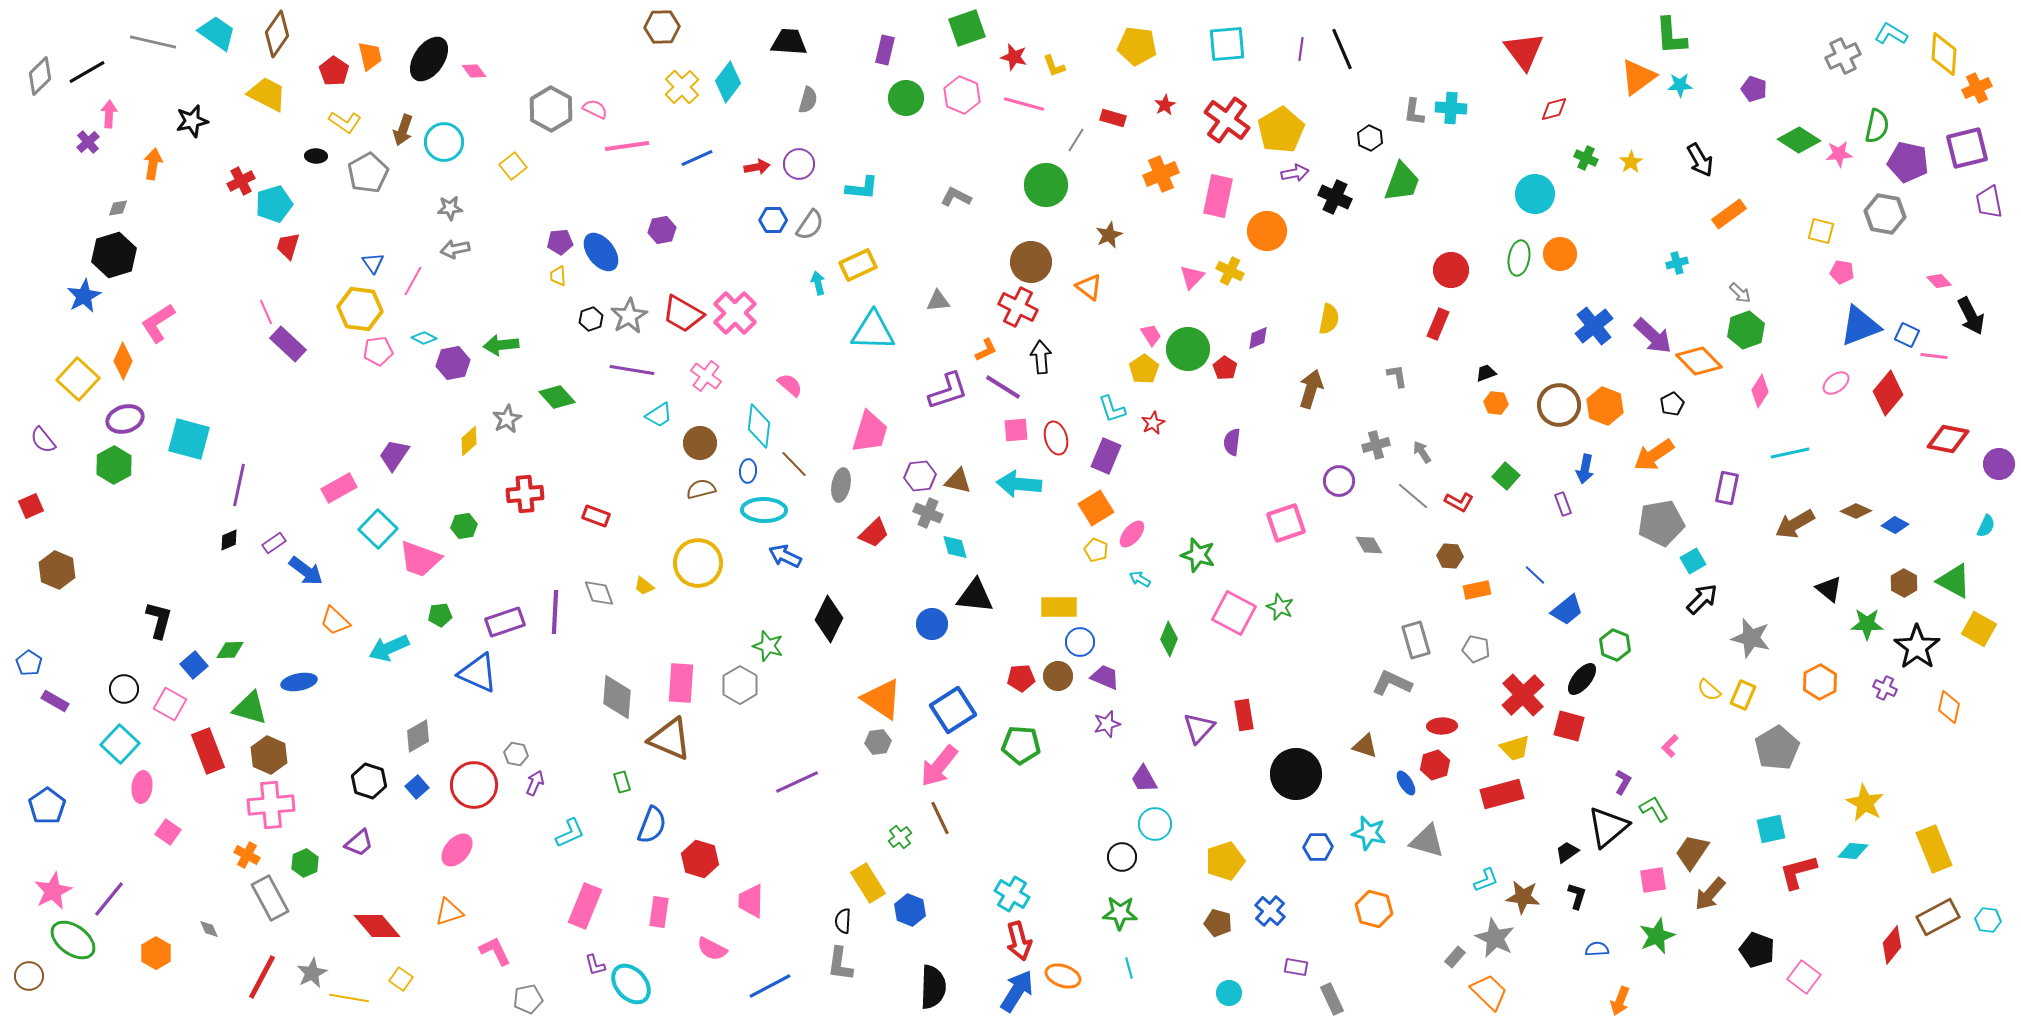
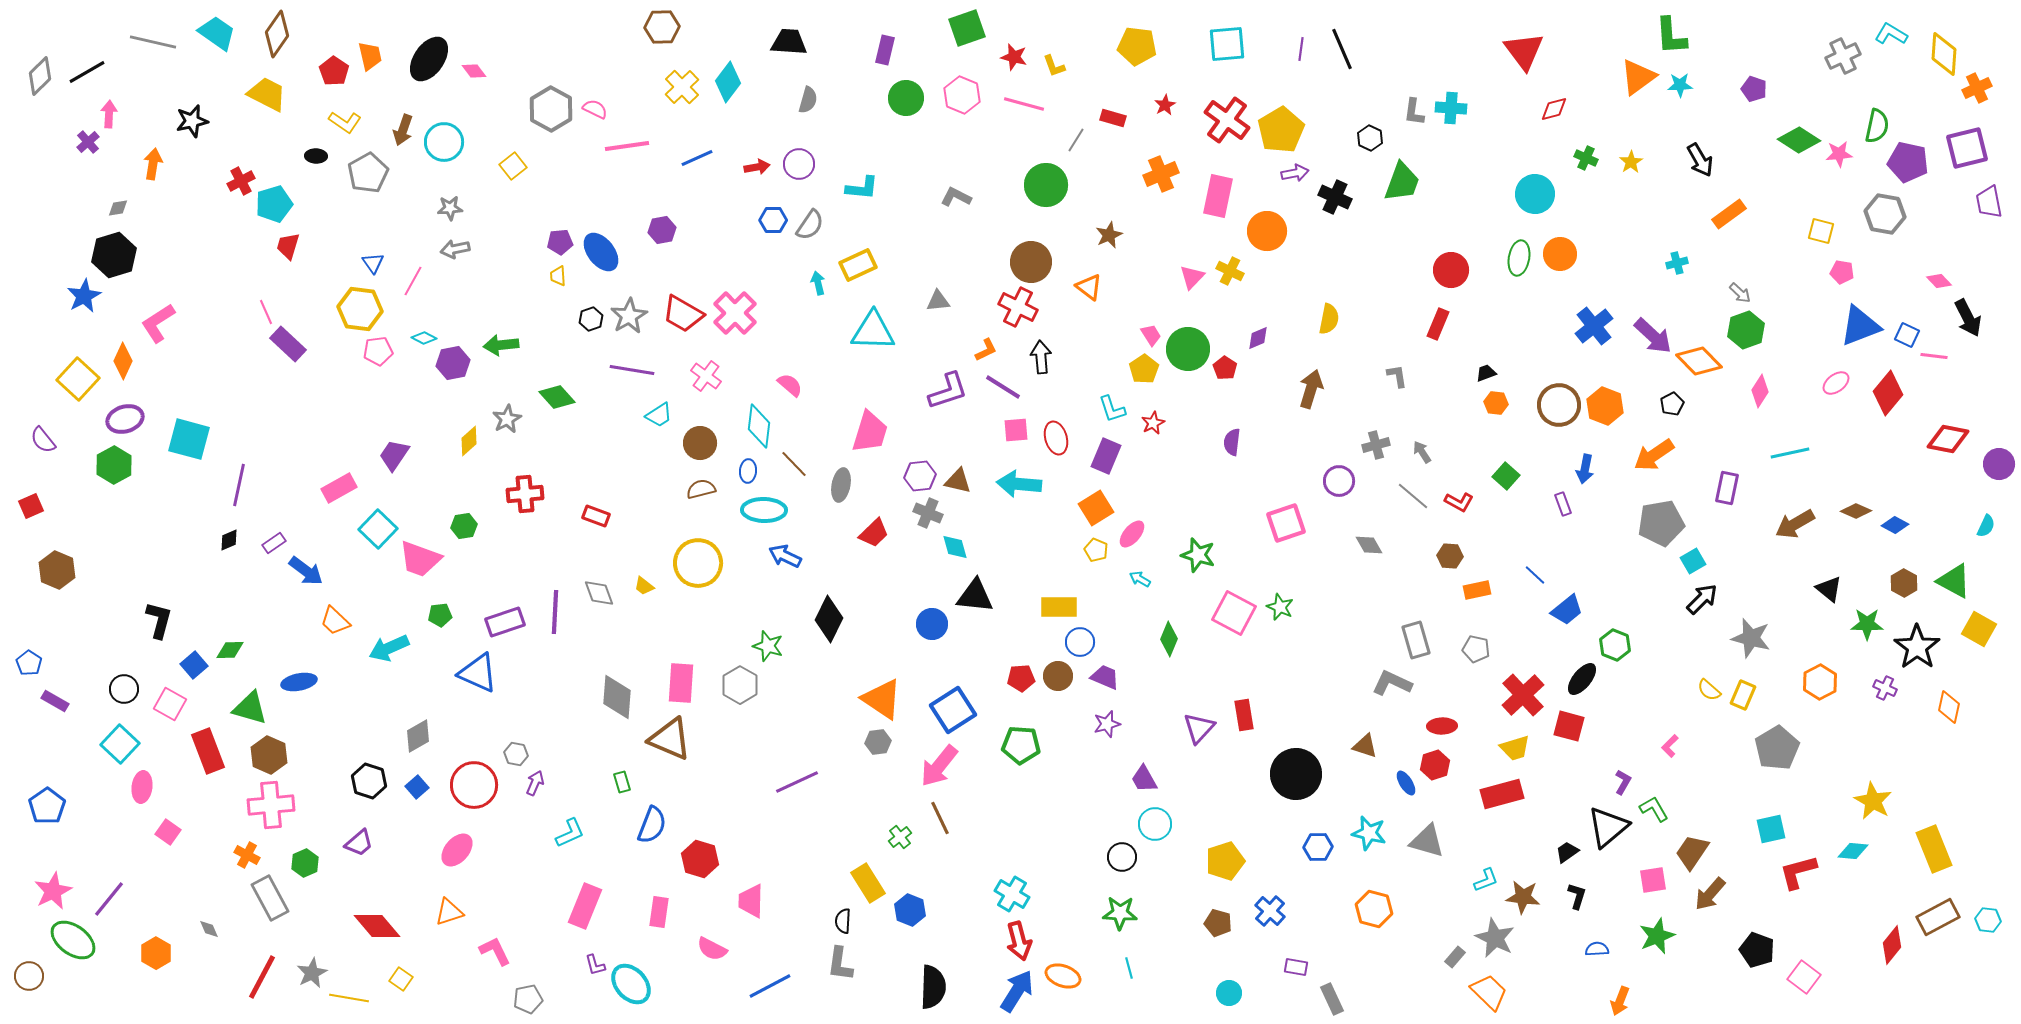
black arrow at (1971, 316): moved 3 px left, 2 px down
yellow star at (1865, 803): moved 8 px right, 2 px up
